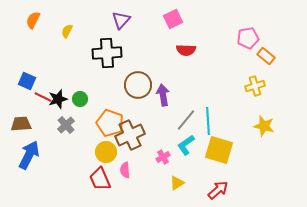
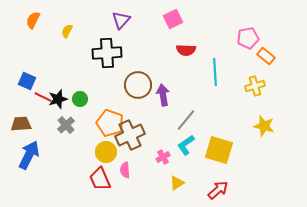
cyan line: moved 7 px right, 49 px up
